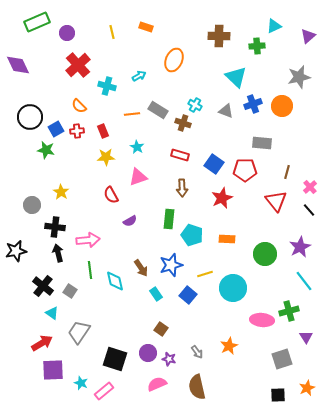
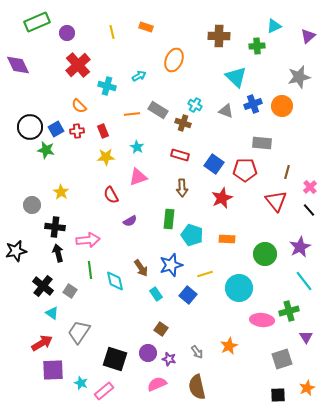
black circle at (30, 117): moved 10 px down
cyan circle at (233, 288): moved 6 px right
